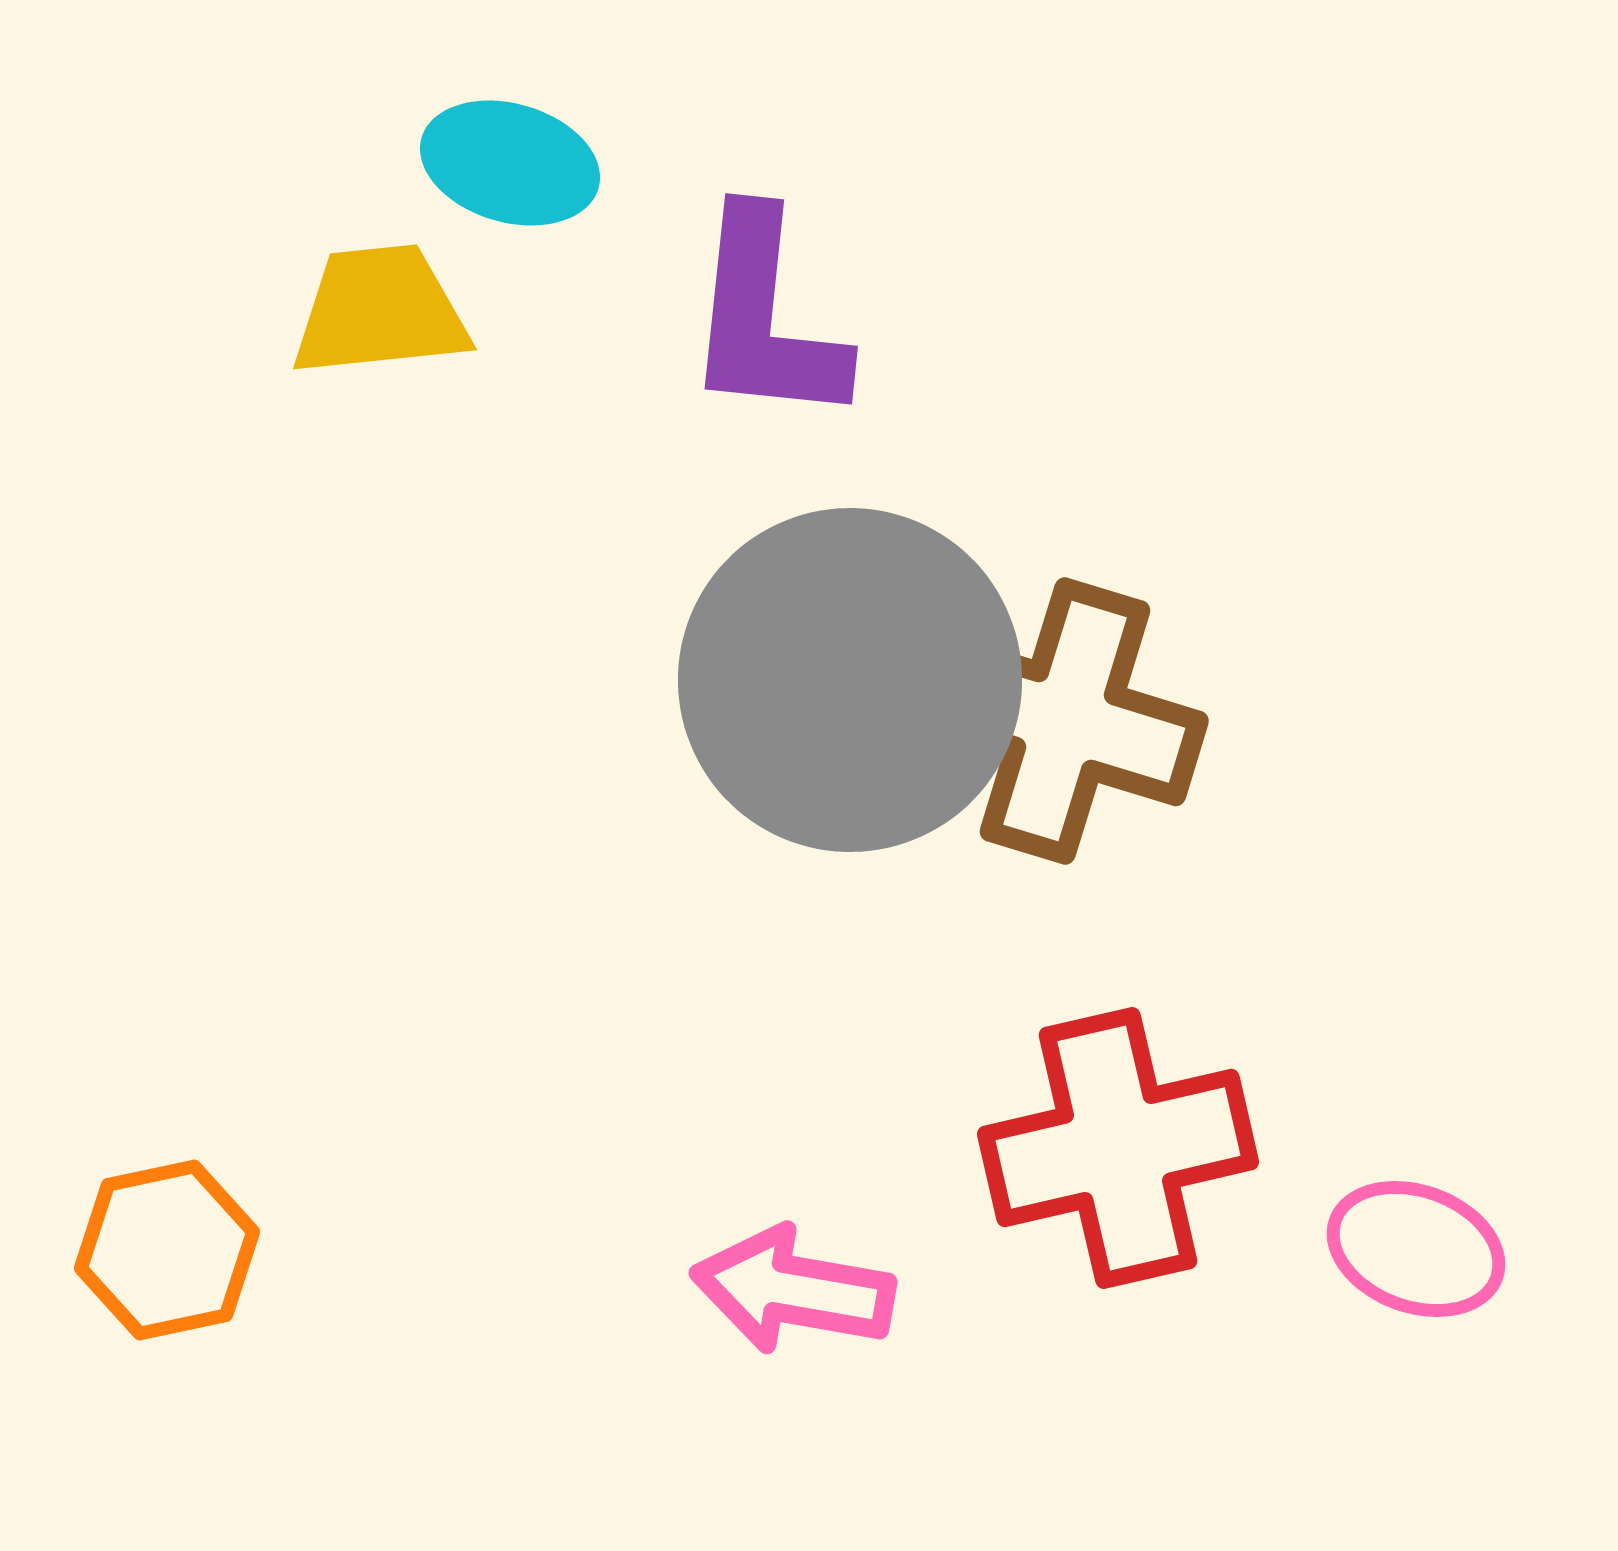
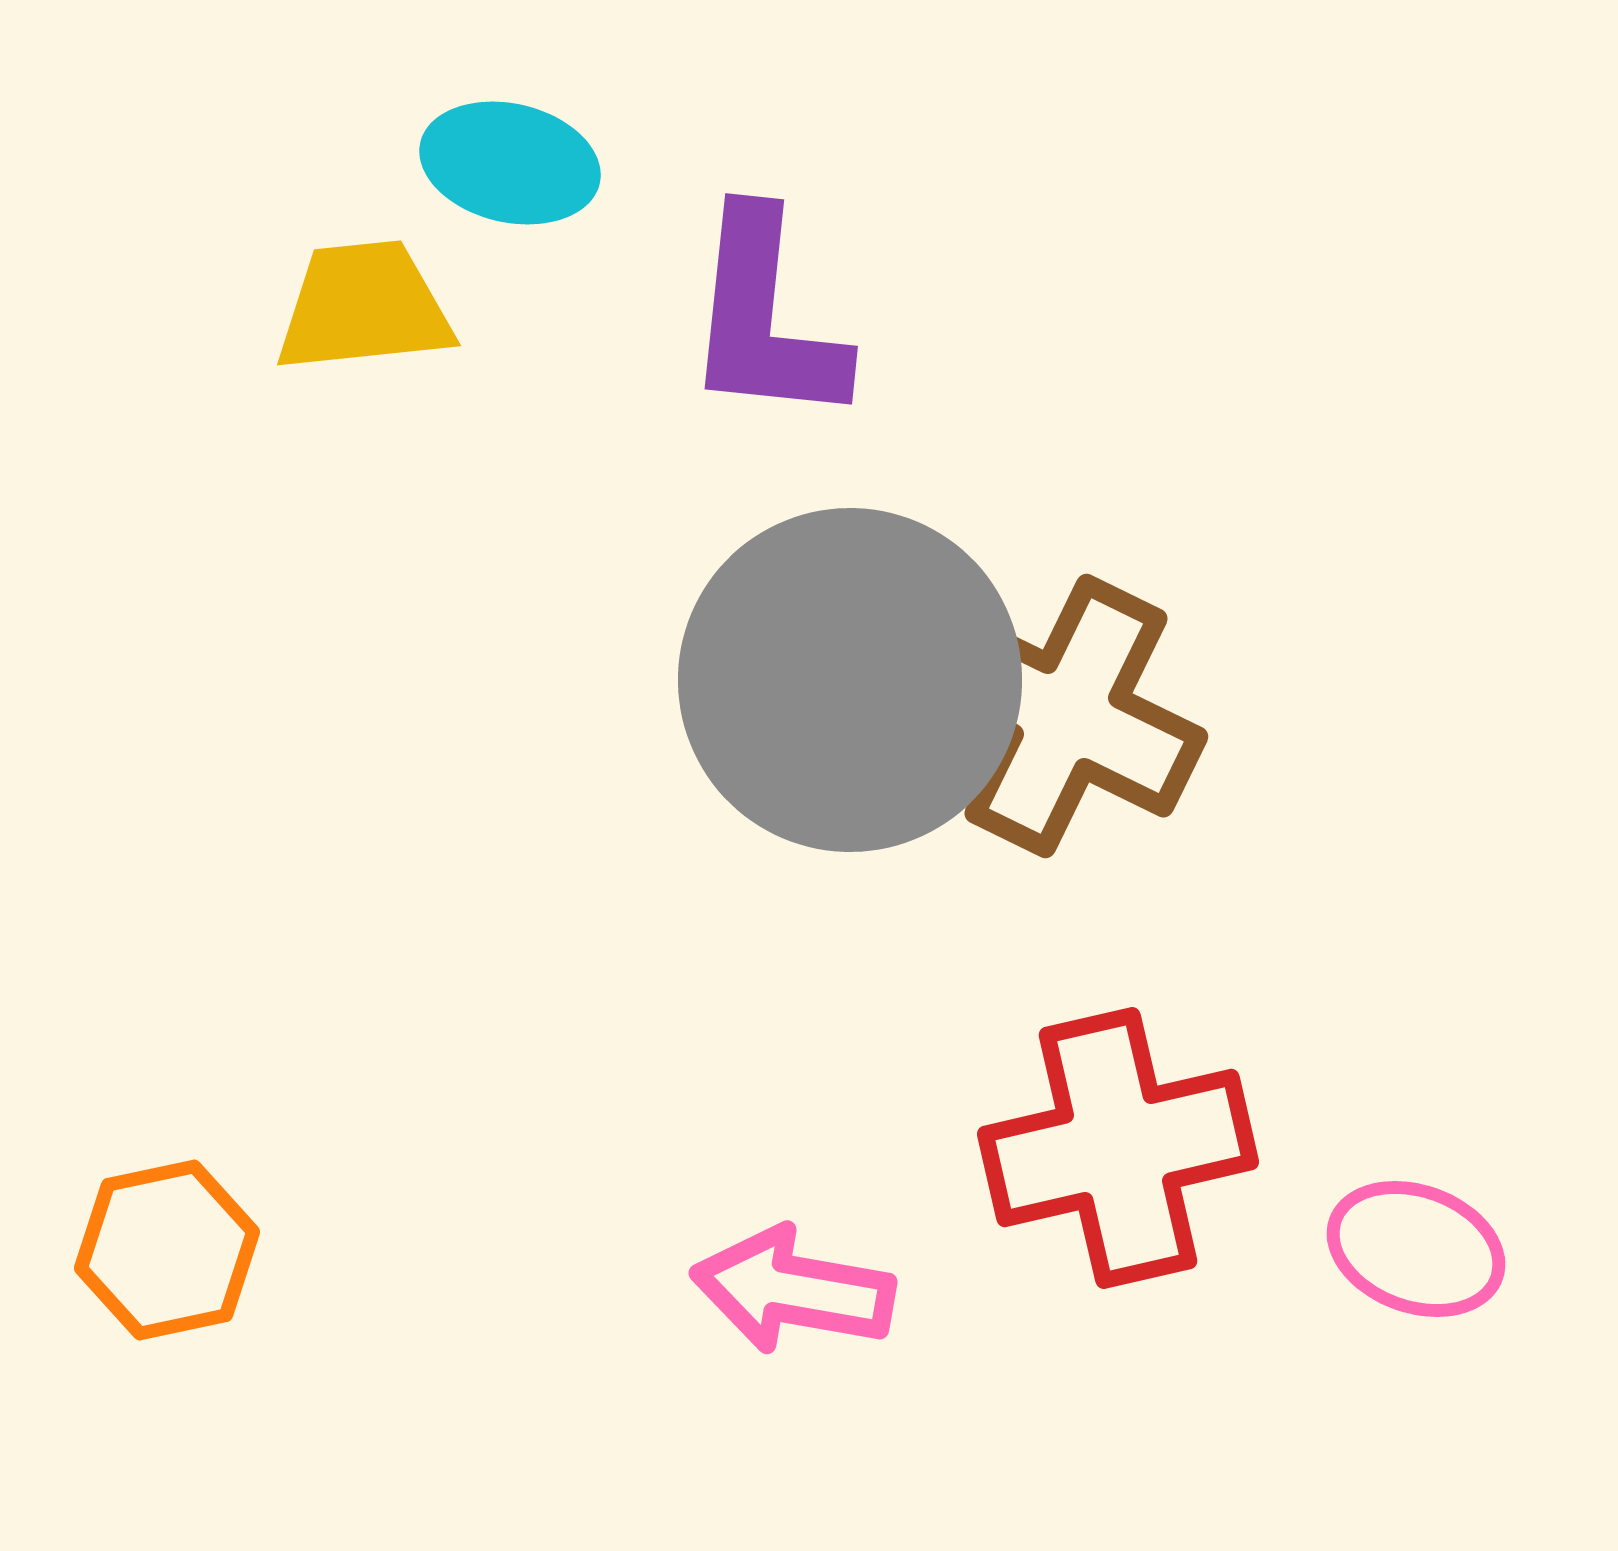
cyan ellipse: rotated 3 degrees counterclockwise
yellow trapezoid: moved 16 px left, 4 px up
brown cross: moved 1 px right, 5 px up; rotated 9 degrees clockwise
